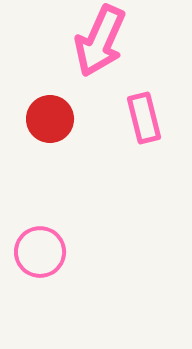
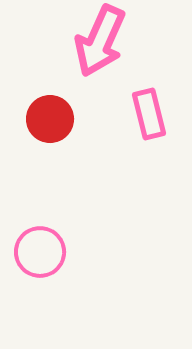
pink rectangle: moved 5 px right, 4 px up
